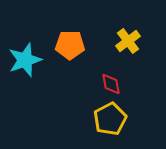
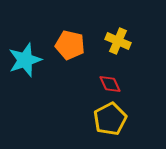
yellow cross: moved 10 px left; rotated 30 degrees counterclockwise
orange pentagon: rotated 12 degrees clockwise
red diamond: moved 1 px left; rotated 15 degrees counterclockwise
